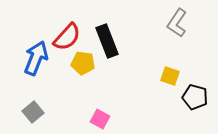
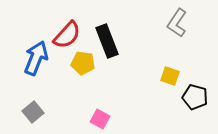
red semicircle: moved 2 px up
